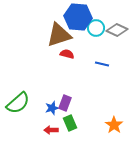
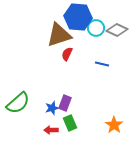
red semicircle: rotated 80 degrees counterclockwise
